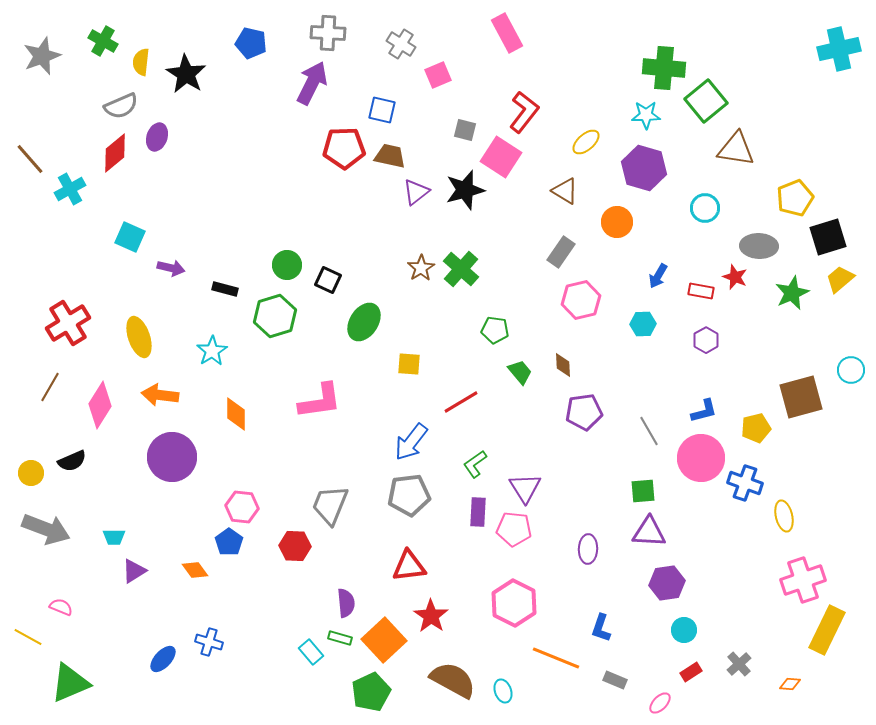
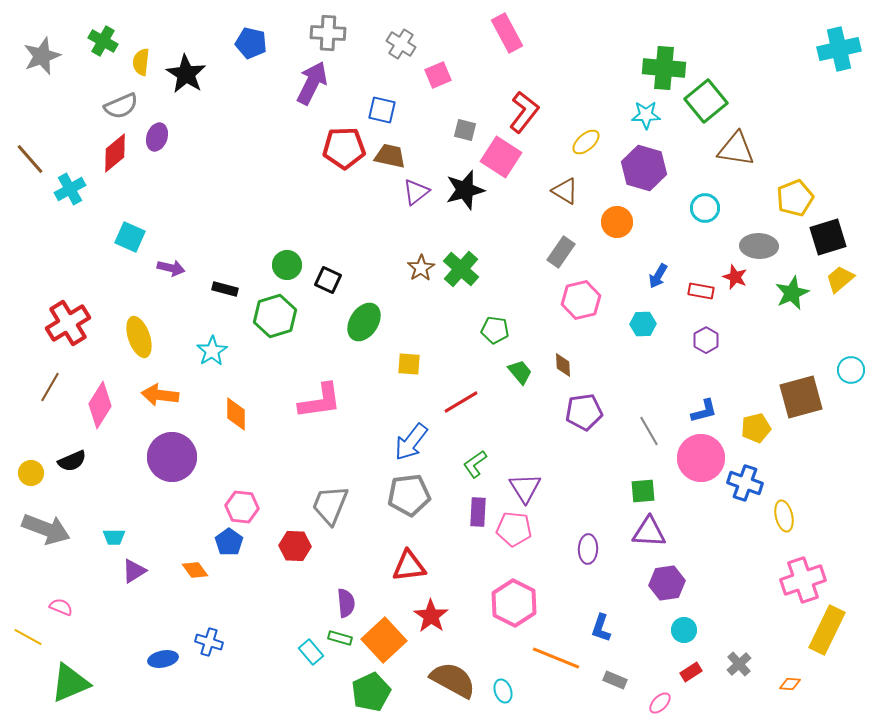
blue ellipse at (163, 659): rotated 36 degrees clockwise
